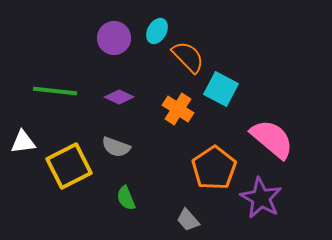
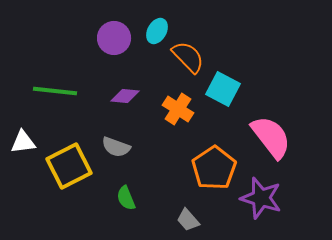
cyan square: moved 2 px right
purple diamond: moved 6 px right, 1 px up; rotated 20 degrees counterclockwise
pink semicircle: moved 1 px left, 2 px up; rotated 12 degrees clockwise
purple star: rotated 12 degrees counterclockwise
